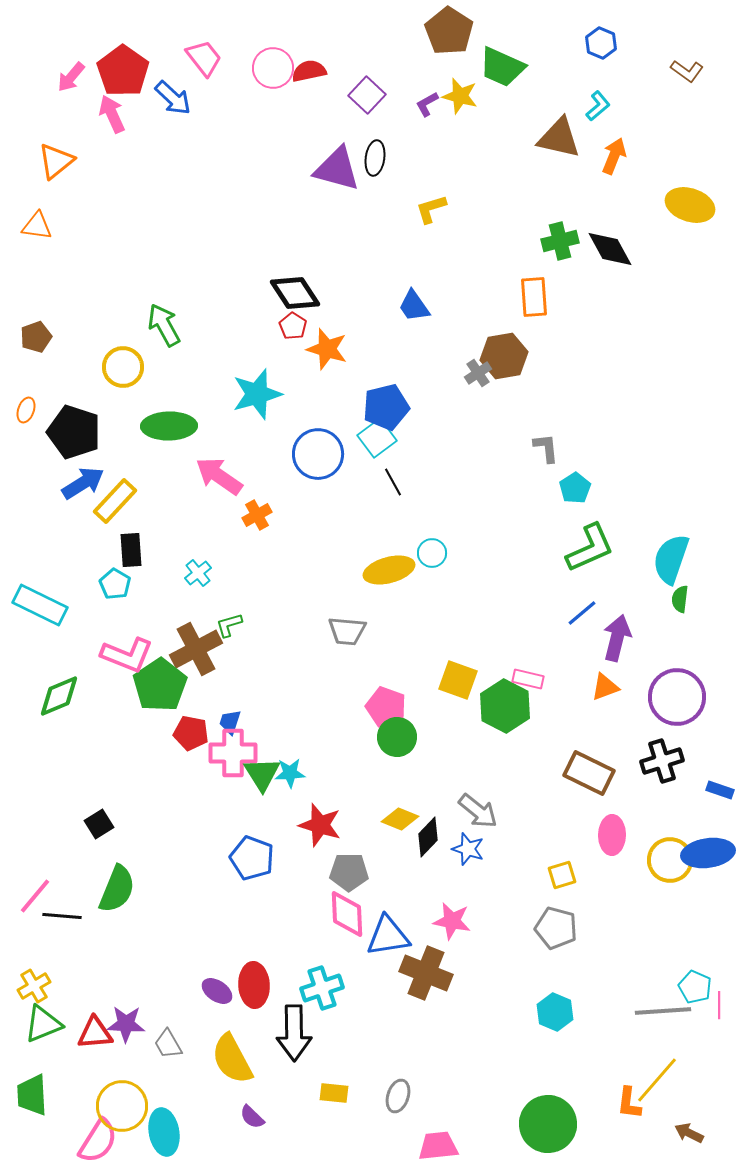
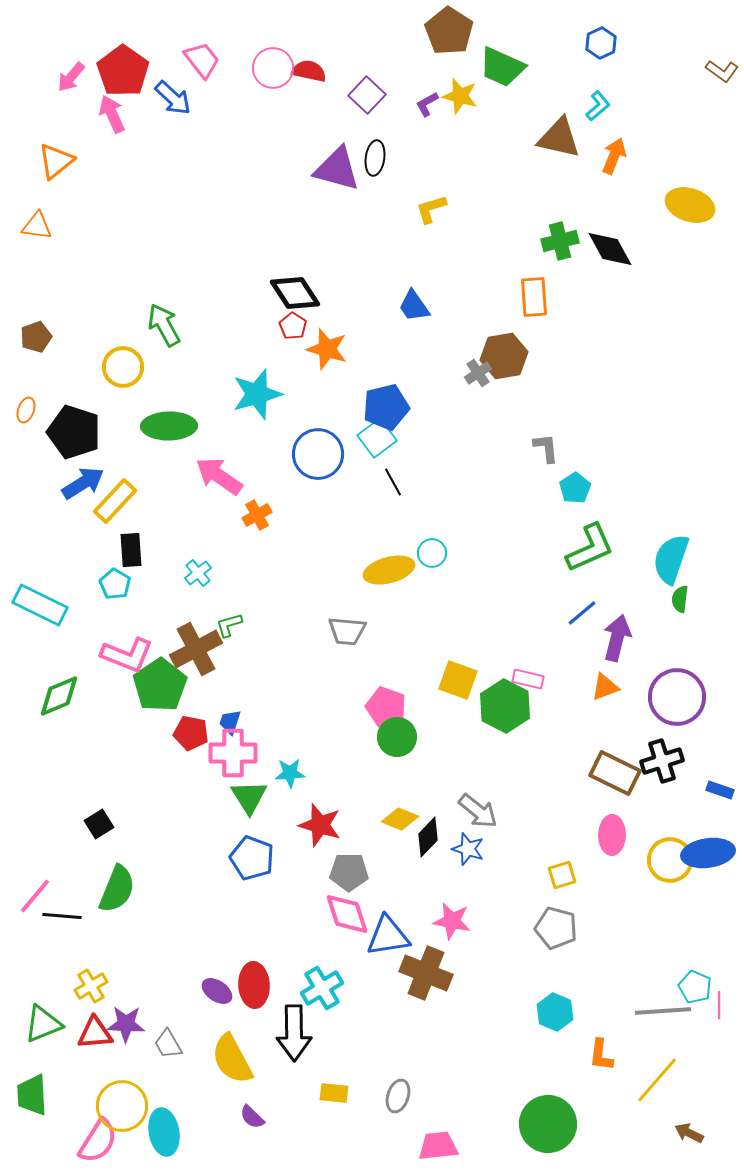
blue hexagon at (601, 43): rotated 12 degrees clockwise
pink trapezoid at (204, 58): moved 2 px left, 2 px down
red semicircle at (309, 71): rotated 24 degrees clockwise
brown L-shape at (687, 71): moved 35 px right
brown rectangle at (589, 773): moved 26 px right
green triangle at (262, 774): moved 13 px left, 23 px down
pink diamond at (347, 914): rotated 15 degrees counterclockwise
yellow cross at (34, 986): moved 57 px right
cyan cross at (322, 988): rotated 12 degrees counterclockwise
orange L-shape at (629, 1103): moved 28 px left, 48 px up
